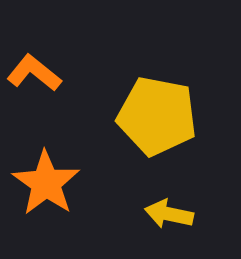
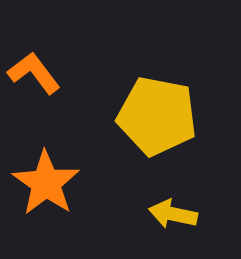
orange L-shape: rotated 14 degrees clockwise
yellow arrow: moved 4 px right
